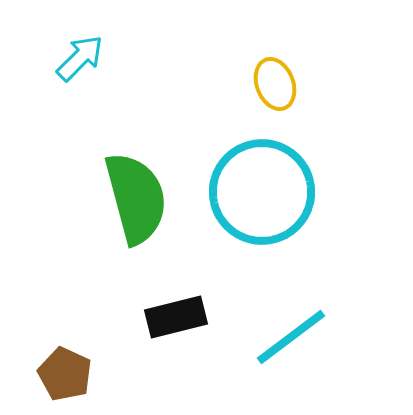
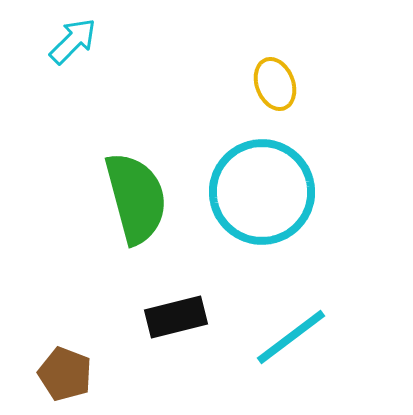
cyan arrow: moved 7 px left, 17 px up
brown pentagon: rotated 4 degrees counterclockwise
